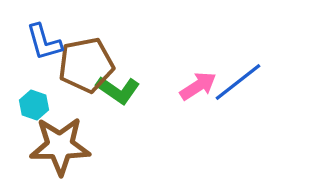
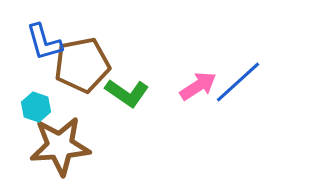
brown pentagon: moved 4 px left
blue line: rotated 4 degrees counterclockwise
green L-shape: moved 9 px right, 3 px down
cyan hexagon: moved 2 px right, 2 px down
brown star: rotated 4 degrees counterclockwise
